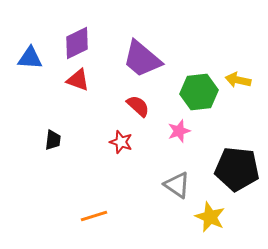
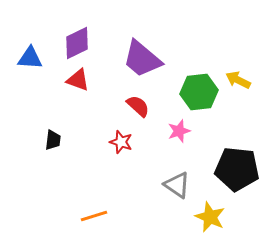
yellow arrow: rotated 15 degrees clockwise
